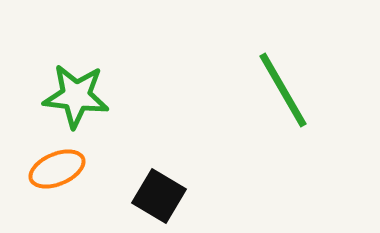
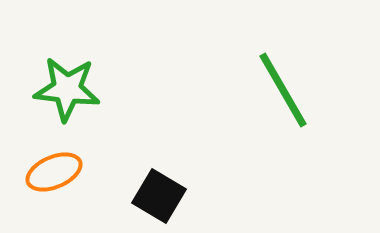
green star: moved 9 px left, 7 px up
orange ellipse: moved 3 px left, 3 px down
